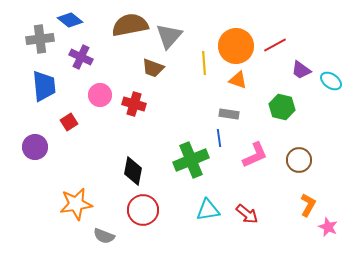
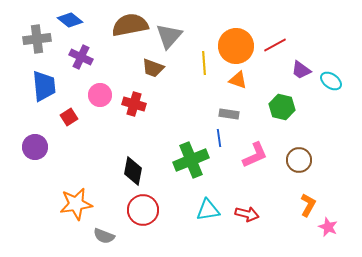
gray cross: moved 3 px left
red square: moved 5 px up
red arrow: rotated 25 degrees counterclockwise
